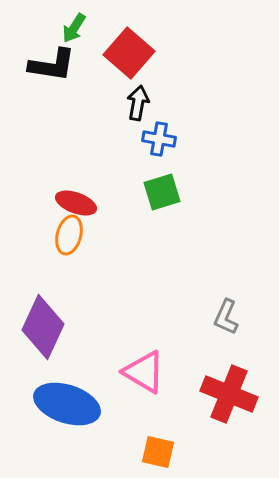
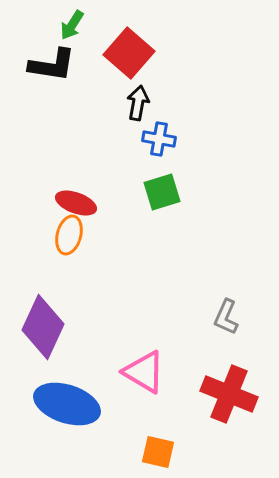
green arrow: moved 2 px left, 3 px up
